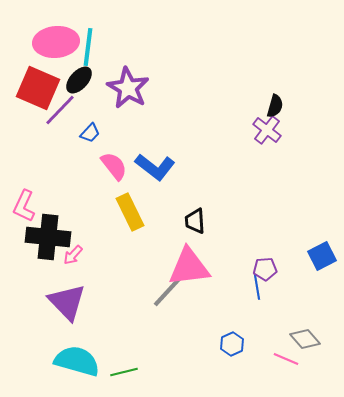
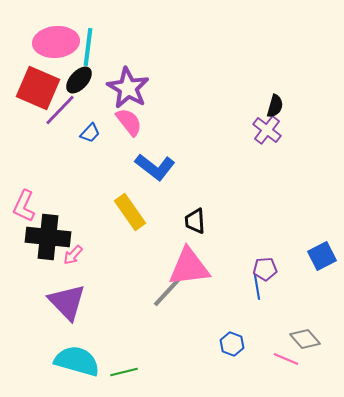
pink semicircle: moved 15 px right, 44 px up
yellow rectangle: rotated 9 degrees counterclockwise
blue hexagon: rotated 15 degrees counterclockwise
